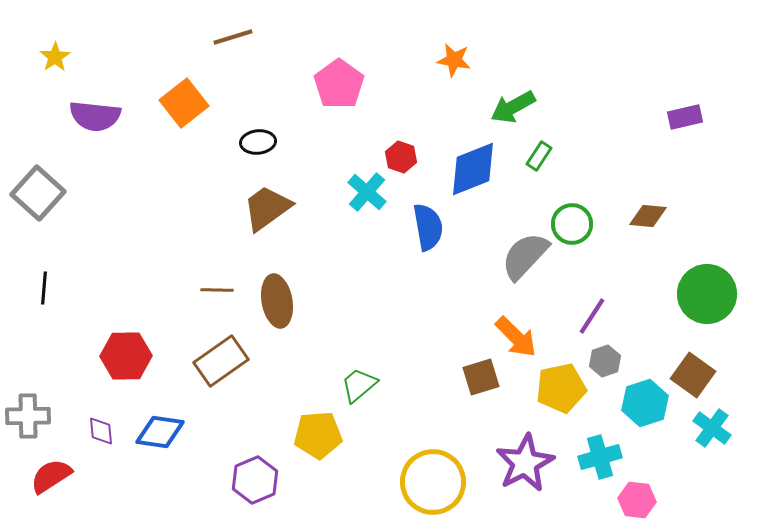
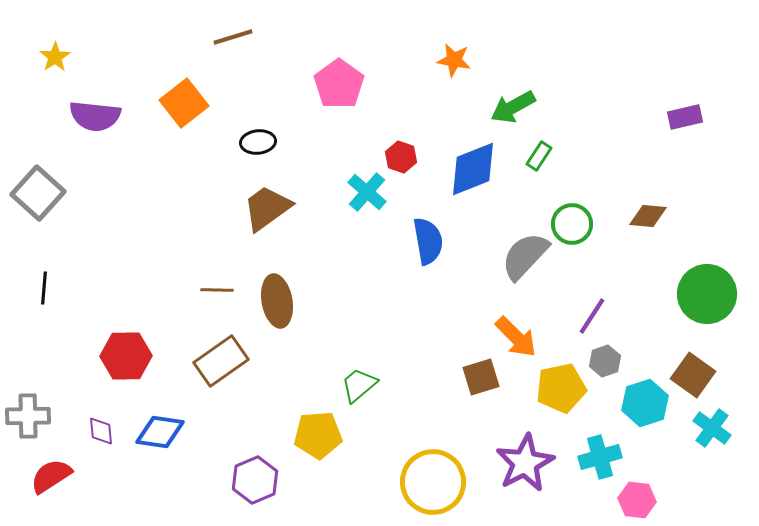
blue semicircle at (428, 227): moved 14 px down
